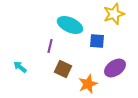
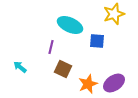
purple line: moved 1 px right, 1 px down
purple ellipse: moved 1 px left, 15 px down
